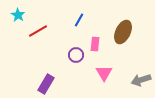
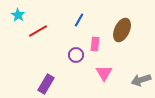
brown ellipse: moved 1 px left, 2 px up
